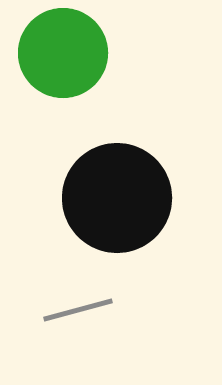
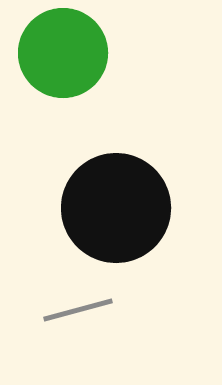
black circle: moved 1 px left, 10 px down
